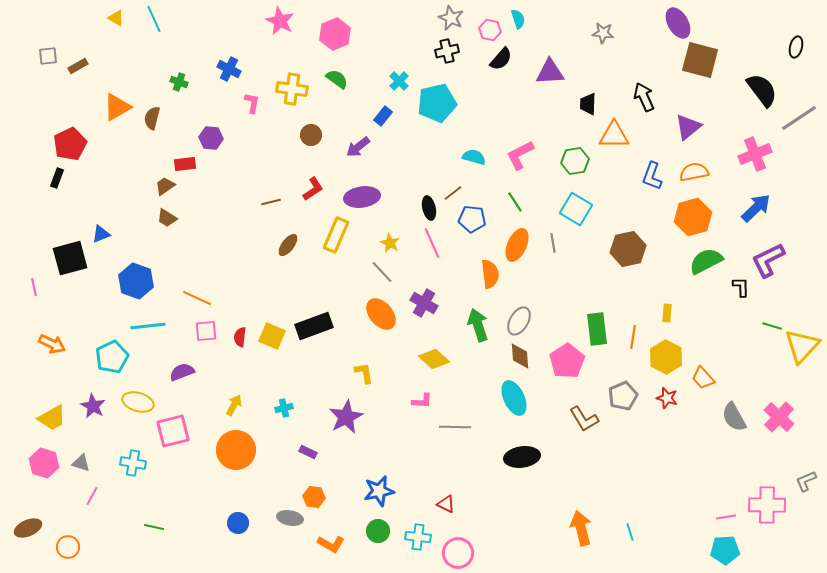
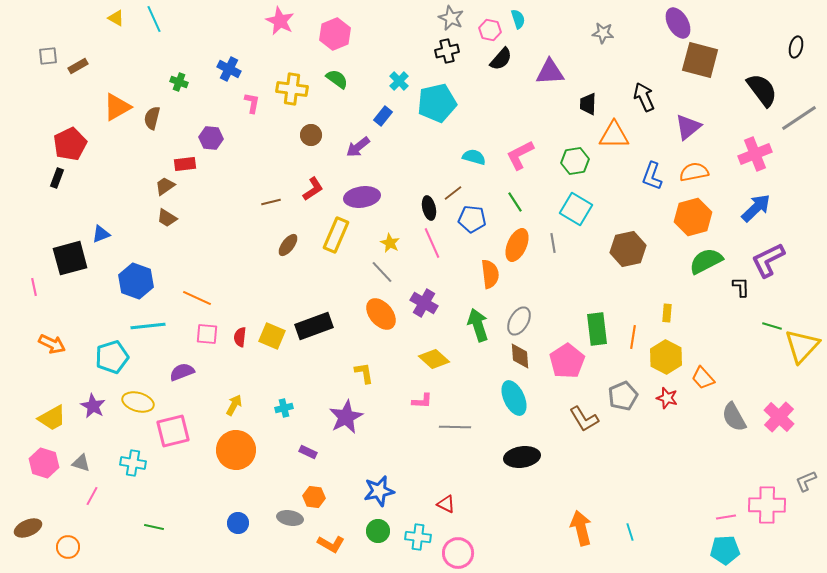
pink square at (206, 331): moved 1 px right, 3 px down; rotated 10 degrees clockwise
cyan pentagon at (112, 357): rotated 8 degrees clockwise
